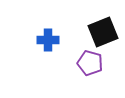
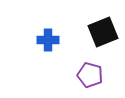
purple pentagon: moved 12 px down
